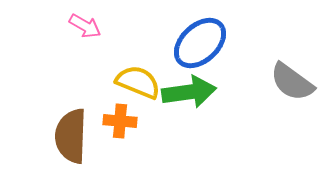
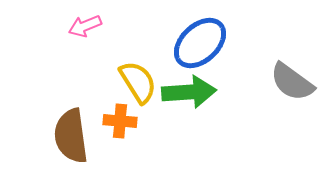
pink arrow: rotated 128 degrees clockwise
yellow semicircle: rotated 36 degrees clockwise
green arrow: rotated 4 degrees clockwise
brown semicircle: rotated 10 degrees counterclockwise
